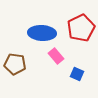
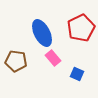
blue ellipse: rotated 60 degrees clockwise
pink rectangle: moved 3 px left, 2 px down
brown pentagon: moved 1 px right, 3 px up
